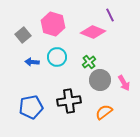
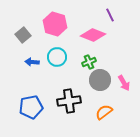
pink hexagon: moved 2 px right
pink diamond: moved 3 px down
green cross: rotated 16 degrees clockwise
